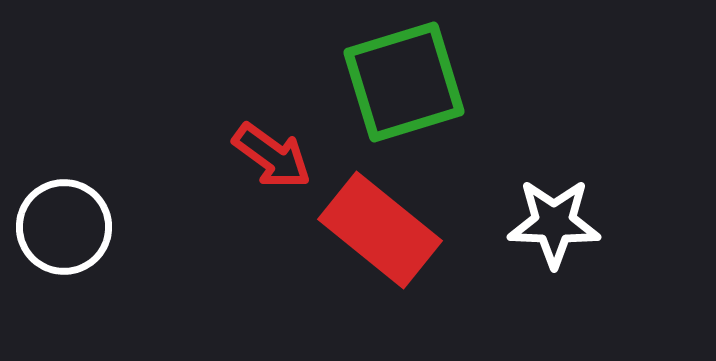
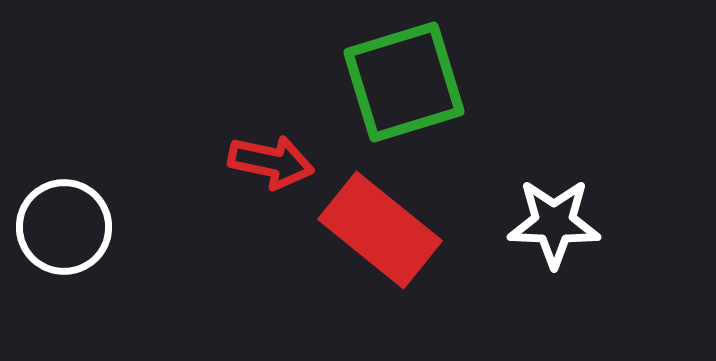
red arrow: moved 1 px left, 6 px down; rotated 24 degrees counterclockwise
